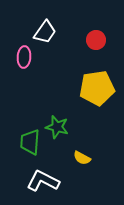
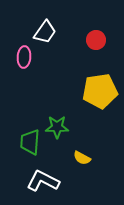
yellow pentagon: moved 3 px right, 3 px down
green star: rotated 15 degrees counterclockwise
